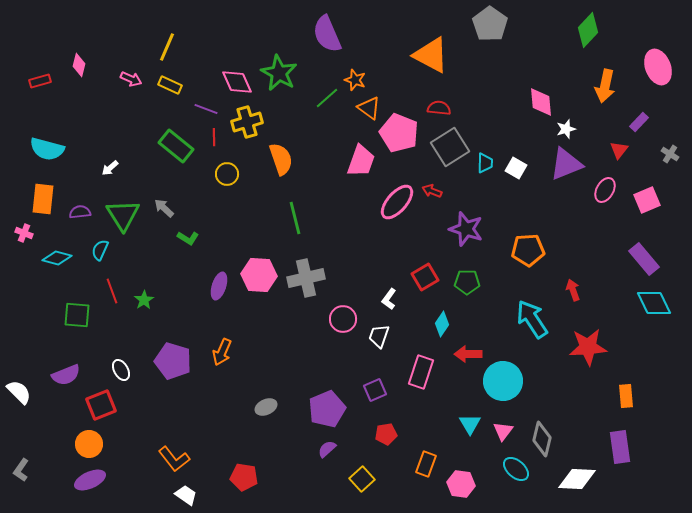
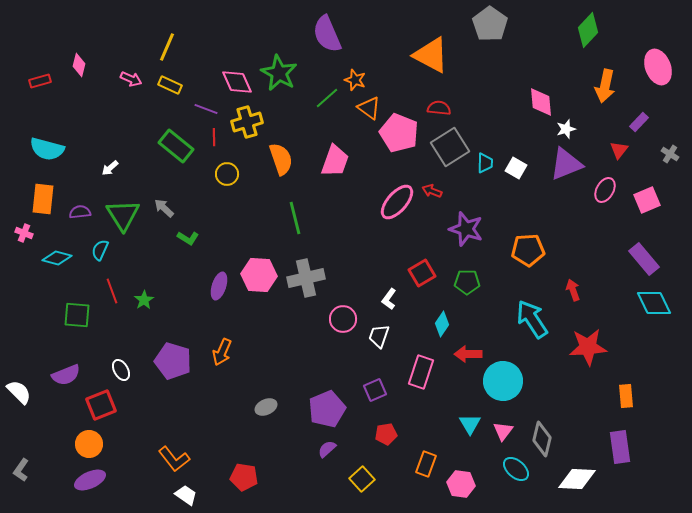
pink trapezoid at (361, 161): moved 26 px left
red square at (425, 277): moved 3 px left, 4 px up
